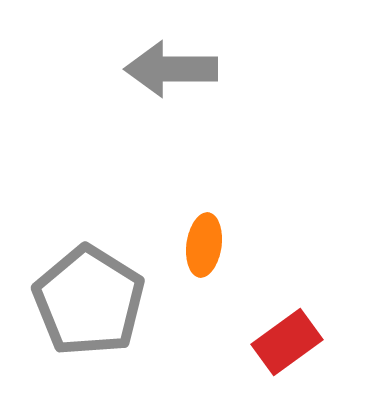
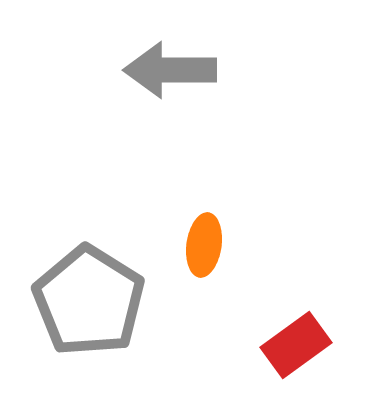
gray arrow: moved 1 px left, 1 px down
red rectangle: moved 9 px right, 3 px down
